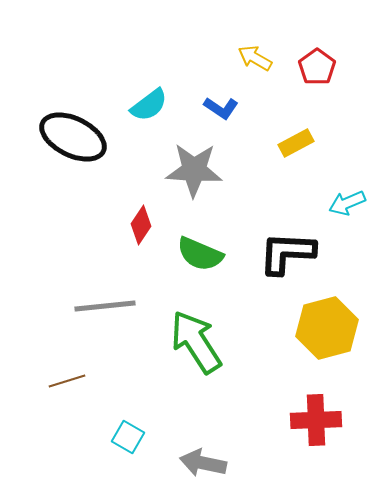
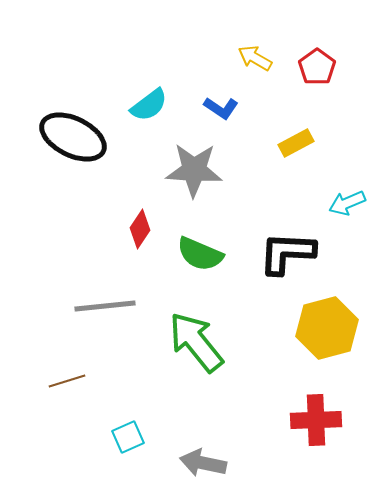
red diamond: moved 1 px left, 4 px down
green arrow: rotated 6 degrees counterclockwise
cyan square: rotated 36 degrees clockwise
